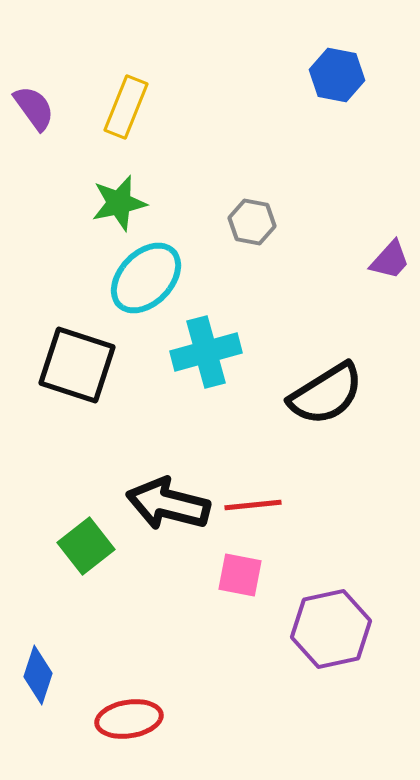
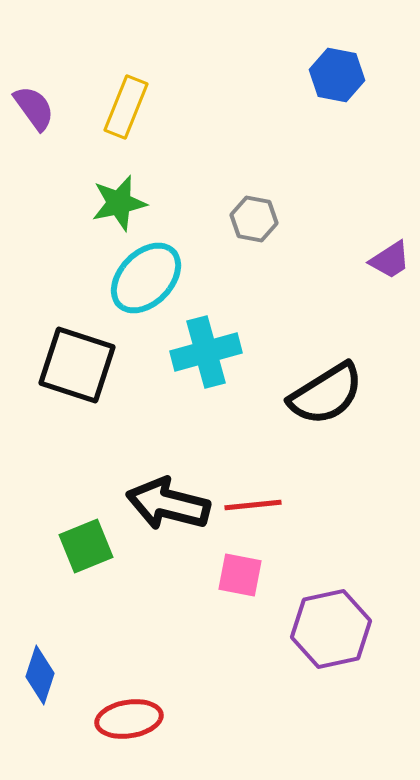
gray hexagon: moved 2 px right, 3 px up
purple trapezoid: rotated 15 degrees clockwise
green square: rotated 16 degrees clockwise
blue diamond: moved 2 px right
